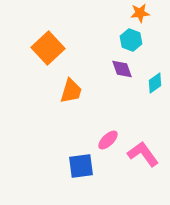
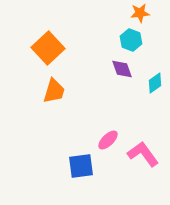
orange trapezoid: moved 17 px left
